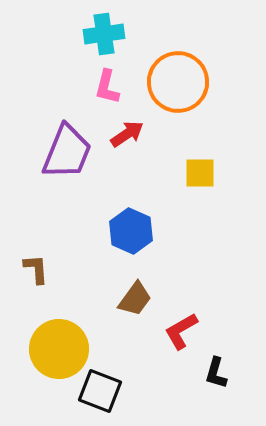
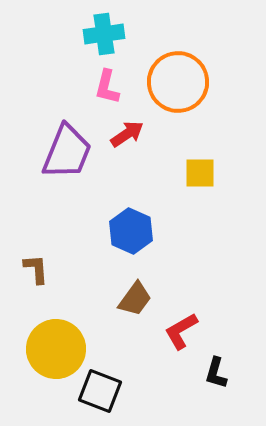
yellow circle: moved 3 px left
